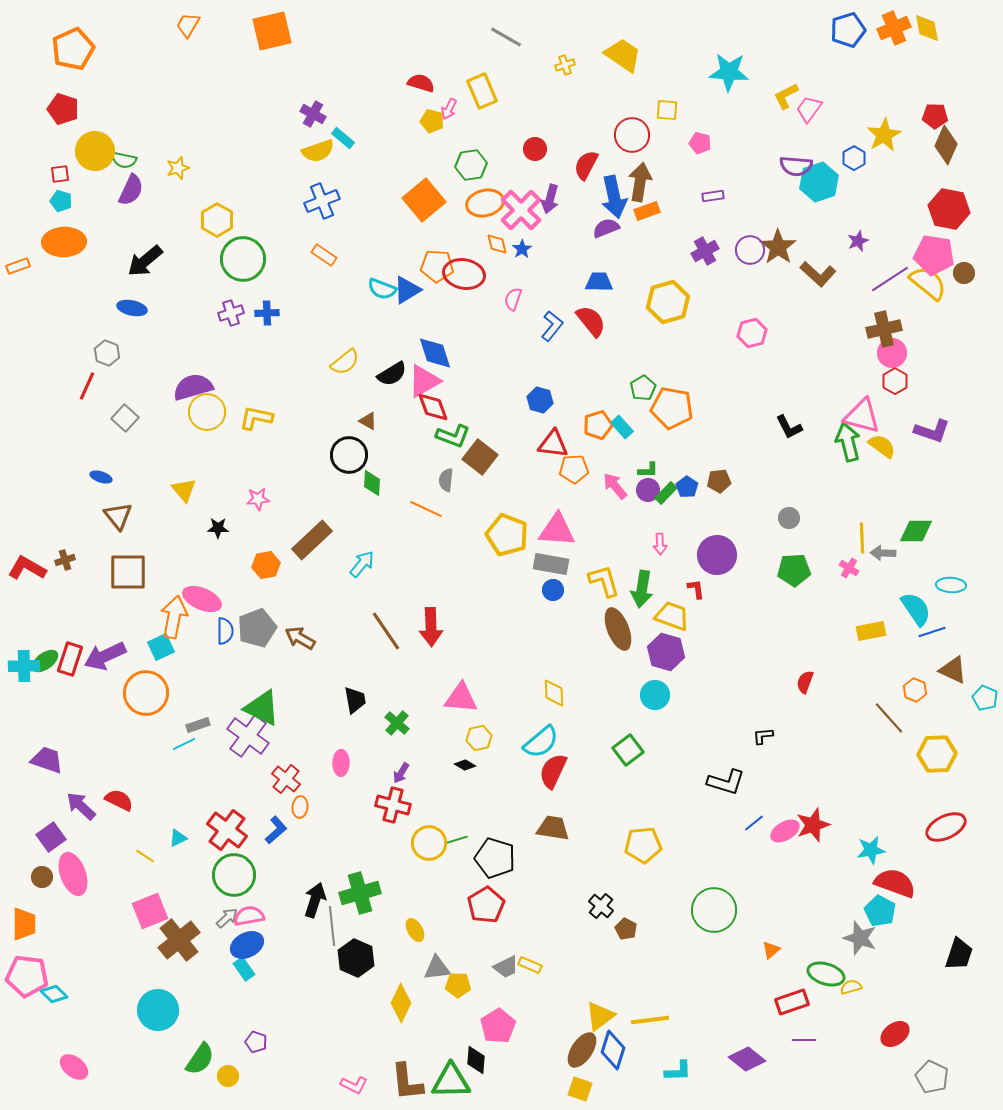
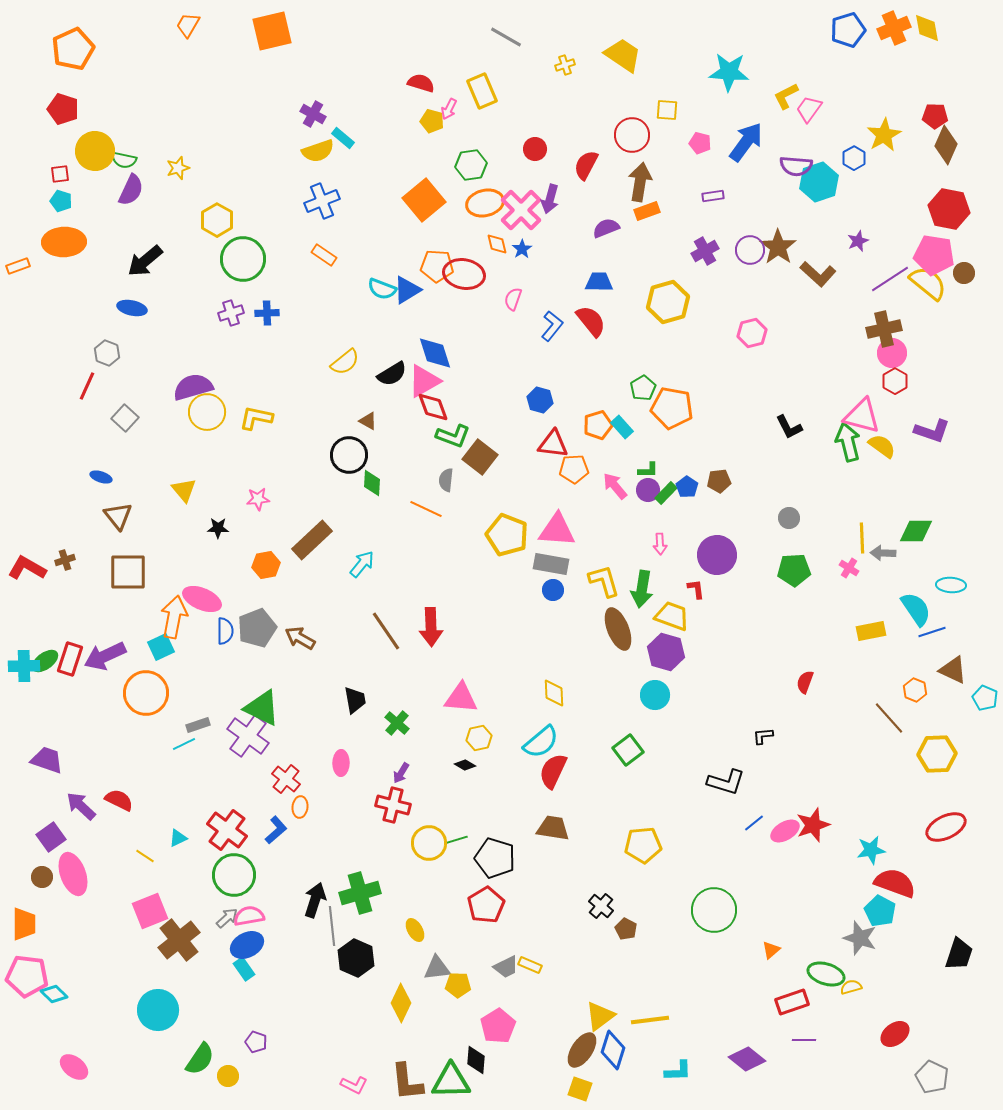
blue arrow at (614, 197): moved 132 px right, 55 px up; rotated 132 degrees counterclockwise
